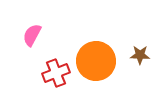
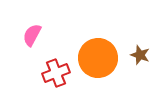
brown star: rotated 18 degrees clockwise
orange circle: moved 2 px right, 3 px up
